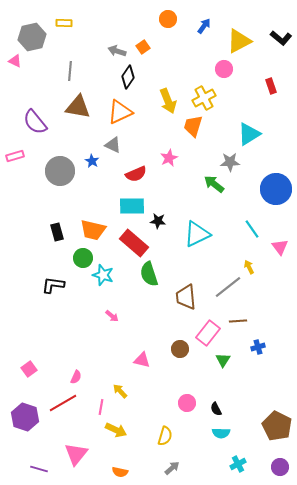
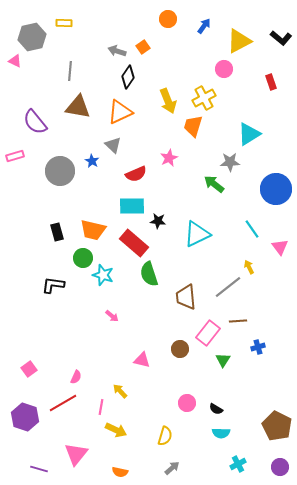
red rectangle at (271, 86): moved 4 px up
gray triangle at (113, 145): rotated 18 degrees clockwise
black semicircle at (216, 409): rotated 32 degrees counterclockwise
